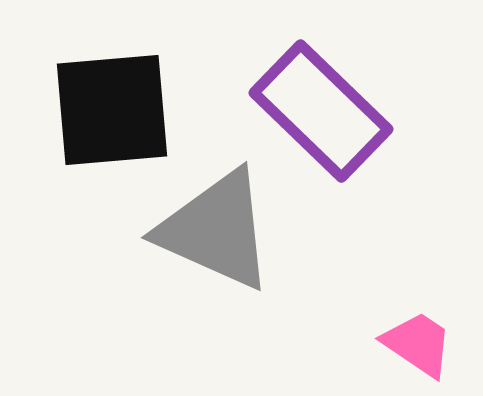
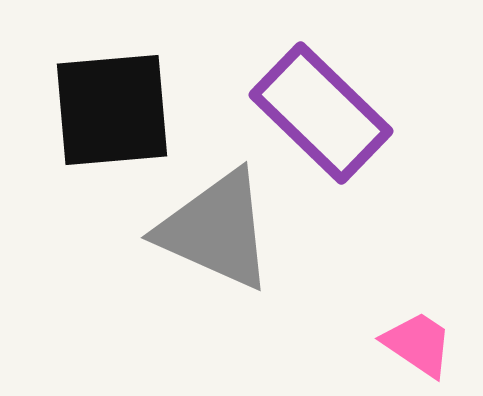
purple rectangle: moved 2 px down
